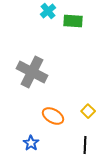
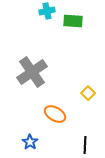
cyan cross: moved 1 px left; rotated 28 degrees clockwise
gray cross: rotated 28 degrees clockwise
yellow square: moved 18 px up
orange ellipse: moved 2 px right, 2 px up
blue star: moved 1 px left, 1 px up
